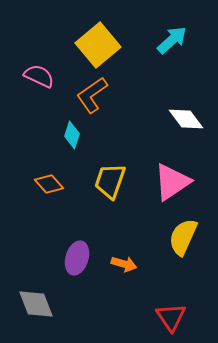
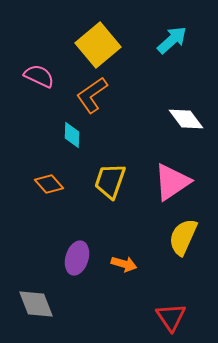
cyan diamond: rotated 16 degrees counterclockwise
